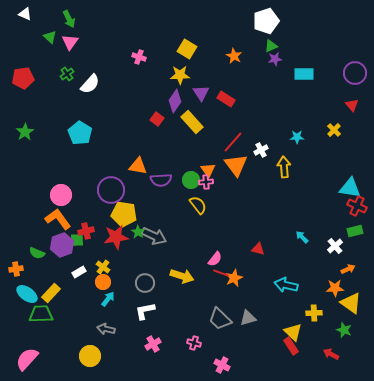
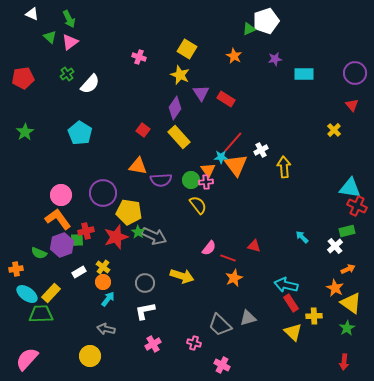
white triangle at (25, 14): moved 7 px right
pink triangle at (70, 42): rotated 18 degrees clockwise
green triangle at (271, 46): moved 22 px left, 17 px up
yellow star at (180, 75): rotated 24 degrees clockwise
purple diamond at (175, 101): moved 7 px down
red square at (157, 119): moved 14 px left, 11 px down
yellow rectangle at (192, 122): moved 13 px left, 15 px down
cyan star at (297, 137): moved 76 px left, 20 px down
purple circle at (111, 190): moved 8 px left, 3 px down
yellow pentagon at (124, 214): moved 5 px right, 2 px up
green rectangle at (355, 231): moved 8 px left
red star at (116, 237): rotated 10 degrees counterclockwise
red triangle at (258, 249): moved 4 px left, 3 px up
green semicircle at (37, 253): moved 2 px right
pink semicircle at (215, 259): moved 6 px left, 11 px up
red line at (221, 273): moved 7 px right, 15 px up
orange star at (335, 288): rotated 30 degrees clockwise
yellow cross at (314, 313): moved 3 px down
gray trapezoid at (220, 319): moved 6 px down
green star at (344, 330): moved 3 px right, 2 px up; rotated 21 degrees clockwise
red rectangle at (291, 346): moved 43 px up
red arrow at (331, 354): moved 13 px right, 8 px down; rotated 112 degrees counterclockwise
